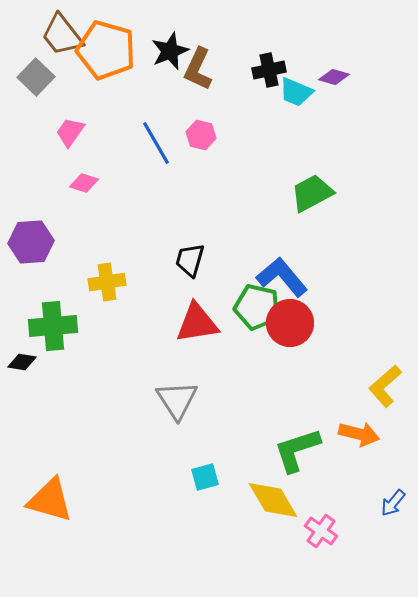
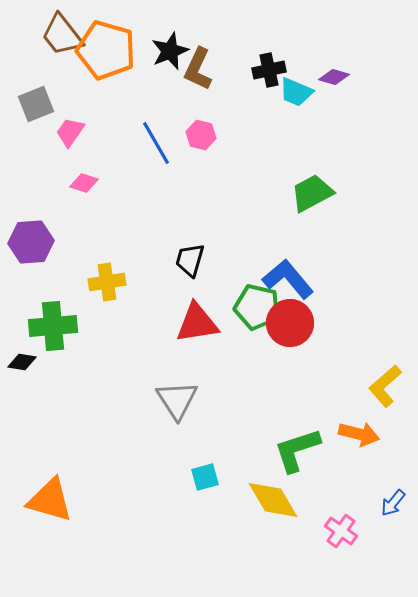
gray square: moved 27 px down; rotated 24 degrees clockwise
blue L-shape: moved 6 px right, 2 px down
pink cross: moved 20 px right
